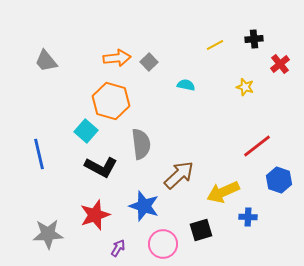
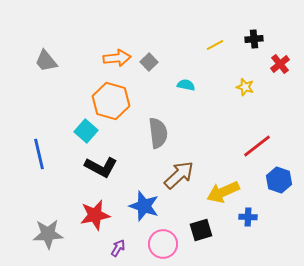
gray semicircle: moved 17 px right, 11 px up
red star: rotated 8 degrees clockwise
